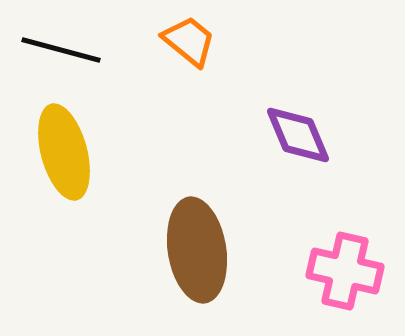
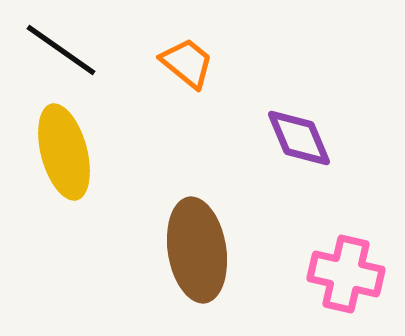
orange trapezoid: moved 2 px left, 22 px down
black line: rotated 20 degrees clockwise
purple diamond: moved 1 px right, 3 px down
pink cross: moved 1 px right, 3 px down
